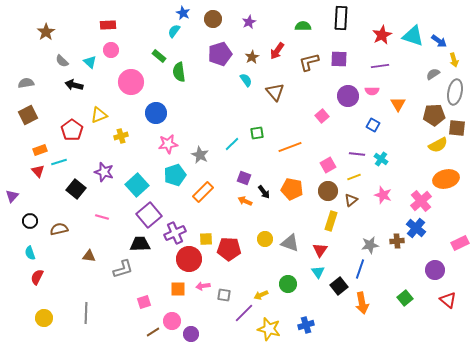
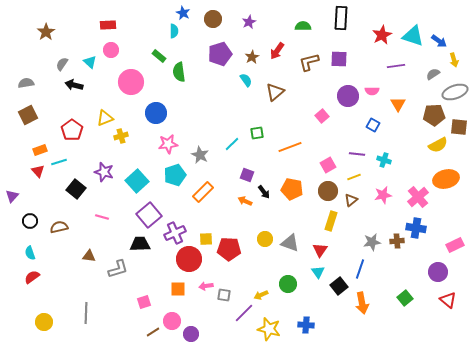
cyan semicircle at (174, 31): rotated 144 degrees clockwise
gray semicircle at (62, 61): moved 3 px down; rotated 80 degrees clockwise
purple line at (380, 66): moved 16 px right
brown triangle at (275, 92): rotated 30 degrees clockwise
gray ellipse at (455, 92): rotated 60 degrees clockwise
yellow triangle at (99, 115): moved 6 px right, 3 px down
brown square at (457, 128): moved 2 px right, 1 px up
cyan cross at (381, 159): moved 3 px right, 1 px down; rotated 16 degrees counterclockwise
purple square at (244, 178): moved 3 px right, 3 px up
cyan square at (137, 185): moved 4 px up
pink star at (383, 195): rotated 30 degrees counterclockwise
pink cross at (421, 201): moved 3 px left, 4 px up
blue cross at (416, 228): rotated 30 degrees counterclockwise
brown semicircle at (59, 229): moved 2 px up
pink rectangle at (460, 243): moved 5 px left, 2 px down
gray star at (370, 245): moved 2 px right, 3 px up
gray L-shape at (123, 269): moved 5 px left
purple circle at (435, 270): moved 3 px right, 2 px down
red semicircle at (37, 277): moved 5 px left; rotated 28 degrees clockwise
pink arrow at (203, 286): moved 3 px right
yellow circle at (44, 318): moved 4 px down
blue cross at (306, 325): rotated 21 degrees clockwise
